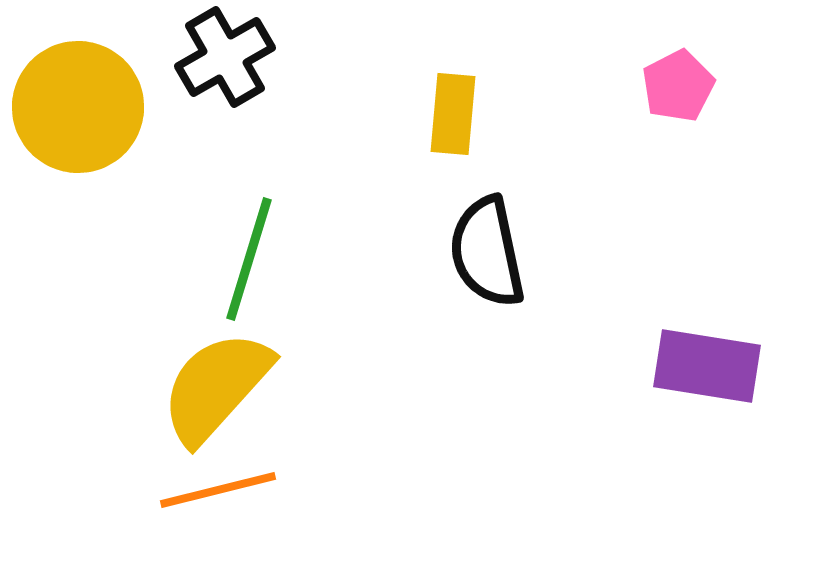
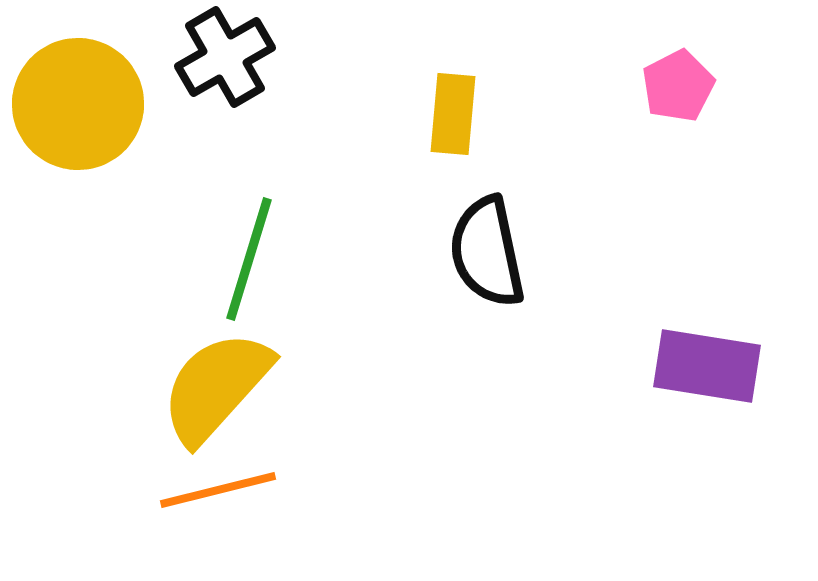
yellow circle: moved 3 px up
